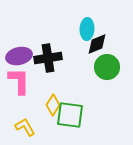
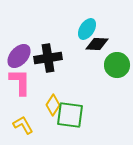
cyan ellipse: rotated 30 degrees clockwise
black diamond: rotated 25 degrees clockwise
purple ellipse: rotated 35 degrees counterclockwise
green circle: moved 10 px right, 2 px up
pink L-shape: moved 1 px right, 1 px down
yellow L-shape: moved 2 px left, 2 px up
